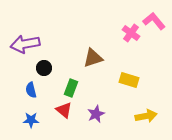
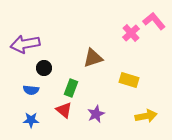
pink cross: rotated 12 degrees clockwise
blue semicircle: rotated 70 degrees counterclockwise
